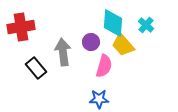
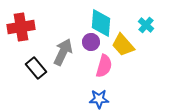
cyan diamond: moved 12 px left
gray arrow: rotated 32 degrees clockwise
